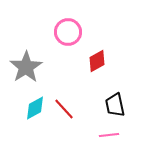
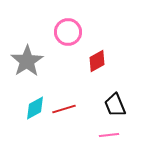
gray star: moved 1 px right, 6 px up
black trapezoid: rotated 10 degrees counterclockwise
red line: rotated 65 degrees counterclockwise
